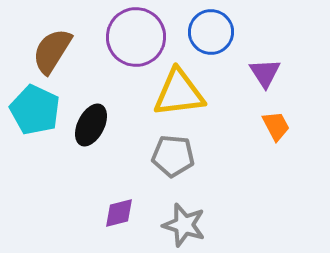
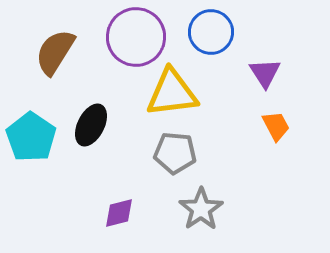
brown semicircle: moved 3 px right, 1 px down
yellow triangle: moved 7 px left
cyan pentagon: moved 4 px left, 27 px down; rotated 9 degrees clockwise
gray pentagon: moved 2 px right, 3 px up
gray star: moved 17 px right, 16 px up; rotated 21 degrees clockwise
